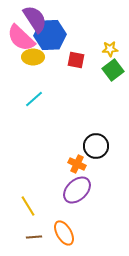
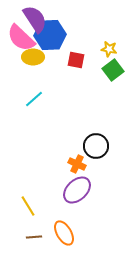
yellow star: moved 1 px left; rotated 14 degrees clockwise
